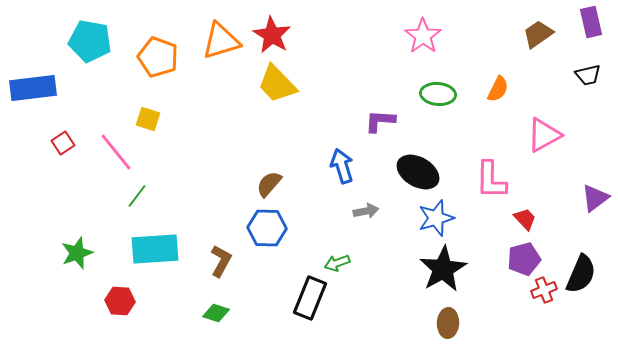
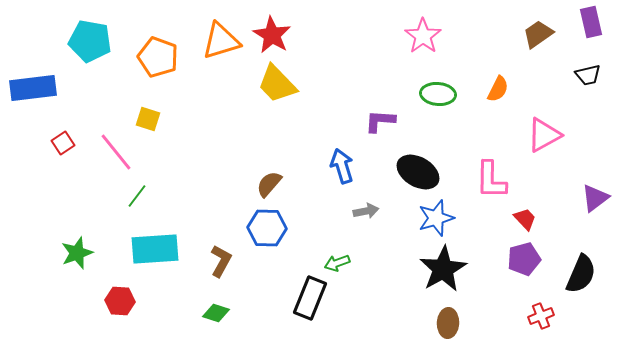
red cross: moved 3 px left, 26 px down
